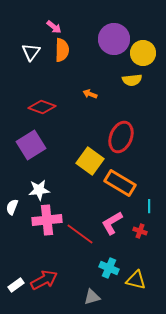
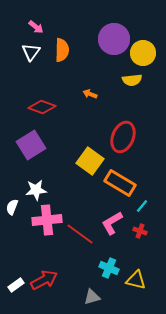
pink arrow: moved 18 px left
red ellipse: moved 2 px right
white star: moved 3 px left
cyan line: moved 7 px left; rotated 40 degrees clockwise
